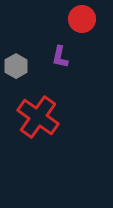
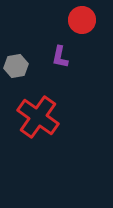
red circle: moved 1 px down
gray hexagon: rotated 20 degrees clockwise
